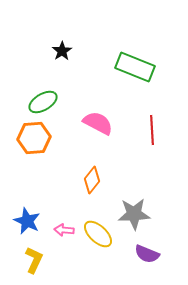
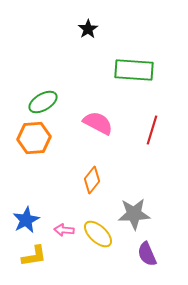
black star: moved 26 px right, 22 px up
green rectangle: moved 1 px left, 3 px down; rotated 18 degrees counterclockwise
red line: rotated 20 degrees clockwise
blue star: moved 1 px left, 1 px up; rotated 20 degrees clockwise
purple semicircle: rotated 45 degrees clockwise
yellow L-shape: moved 4 px up; rotated 56 degrees clockwise
